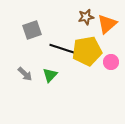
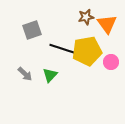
orange triangle: rotated 25 degrees counterclockwise
